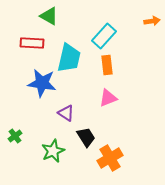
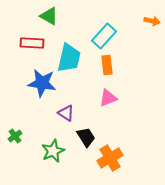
orange arrow: rotated 21 degrees clockwise
